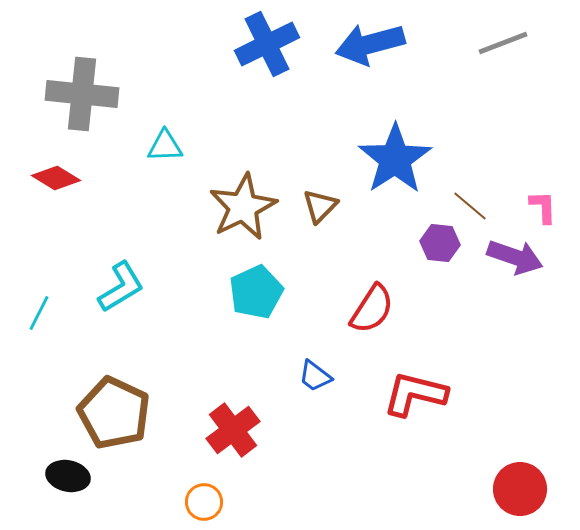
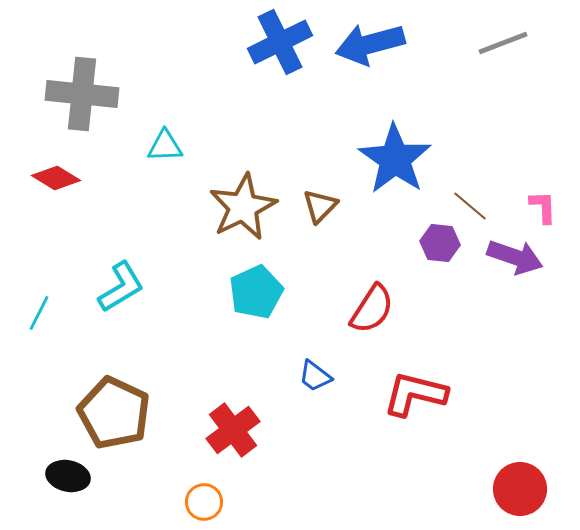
blue cross: moved 13 px right, 2 px up
blue star: rotated 4 degrees counterclockwise
